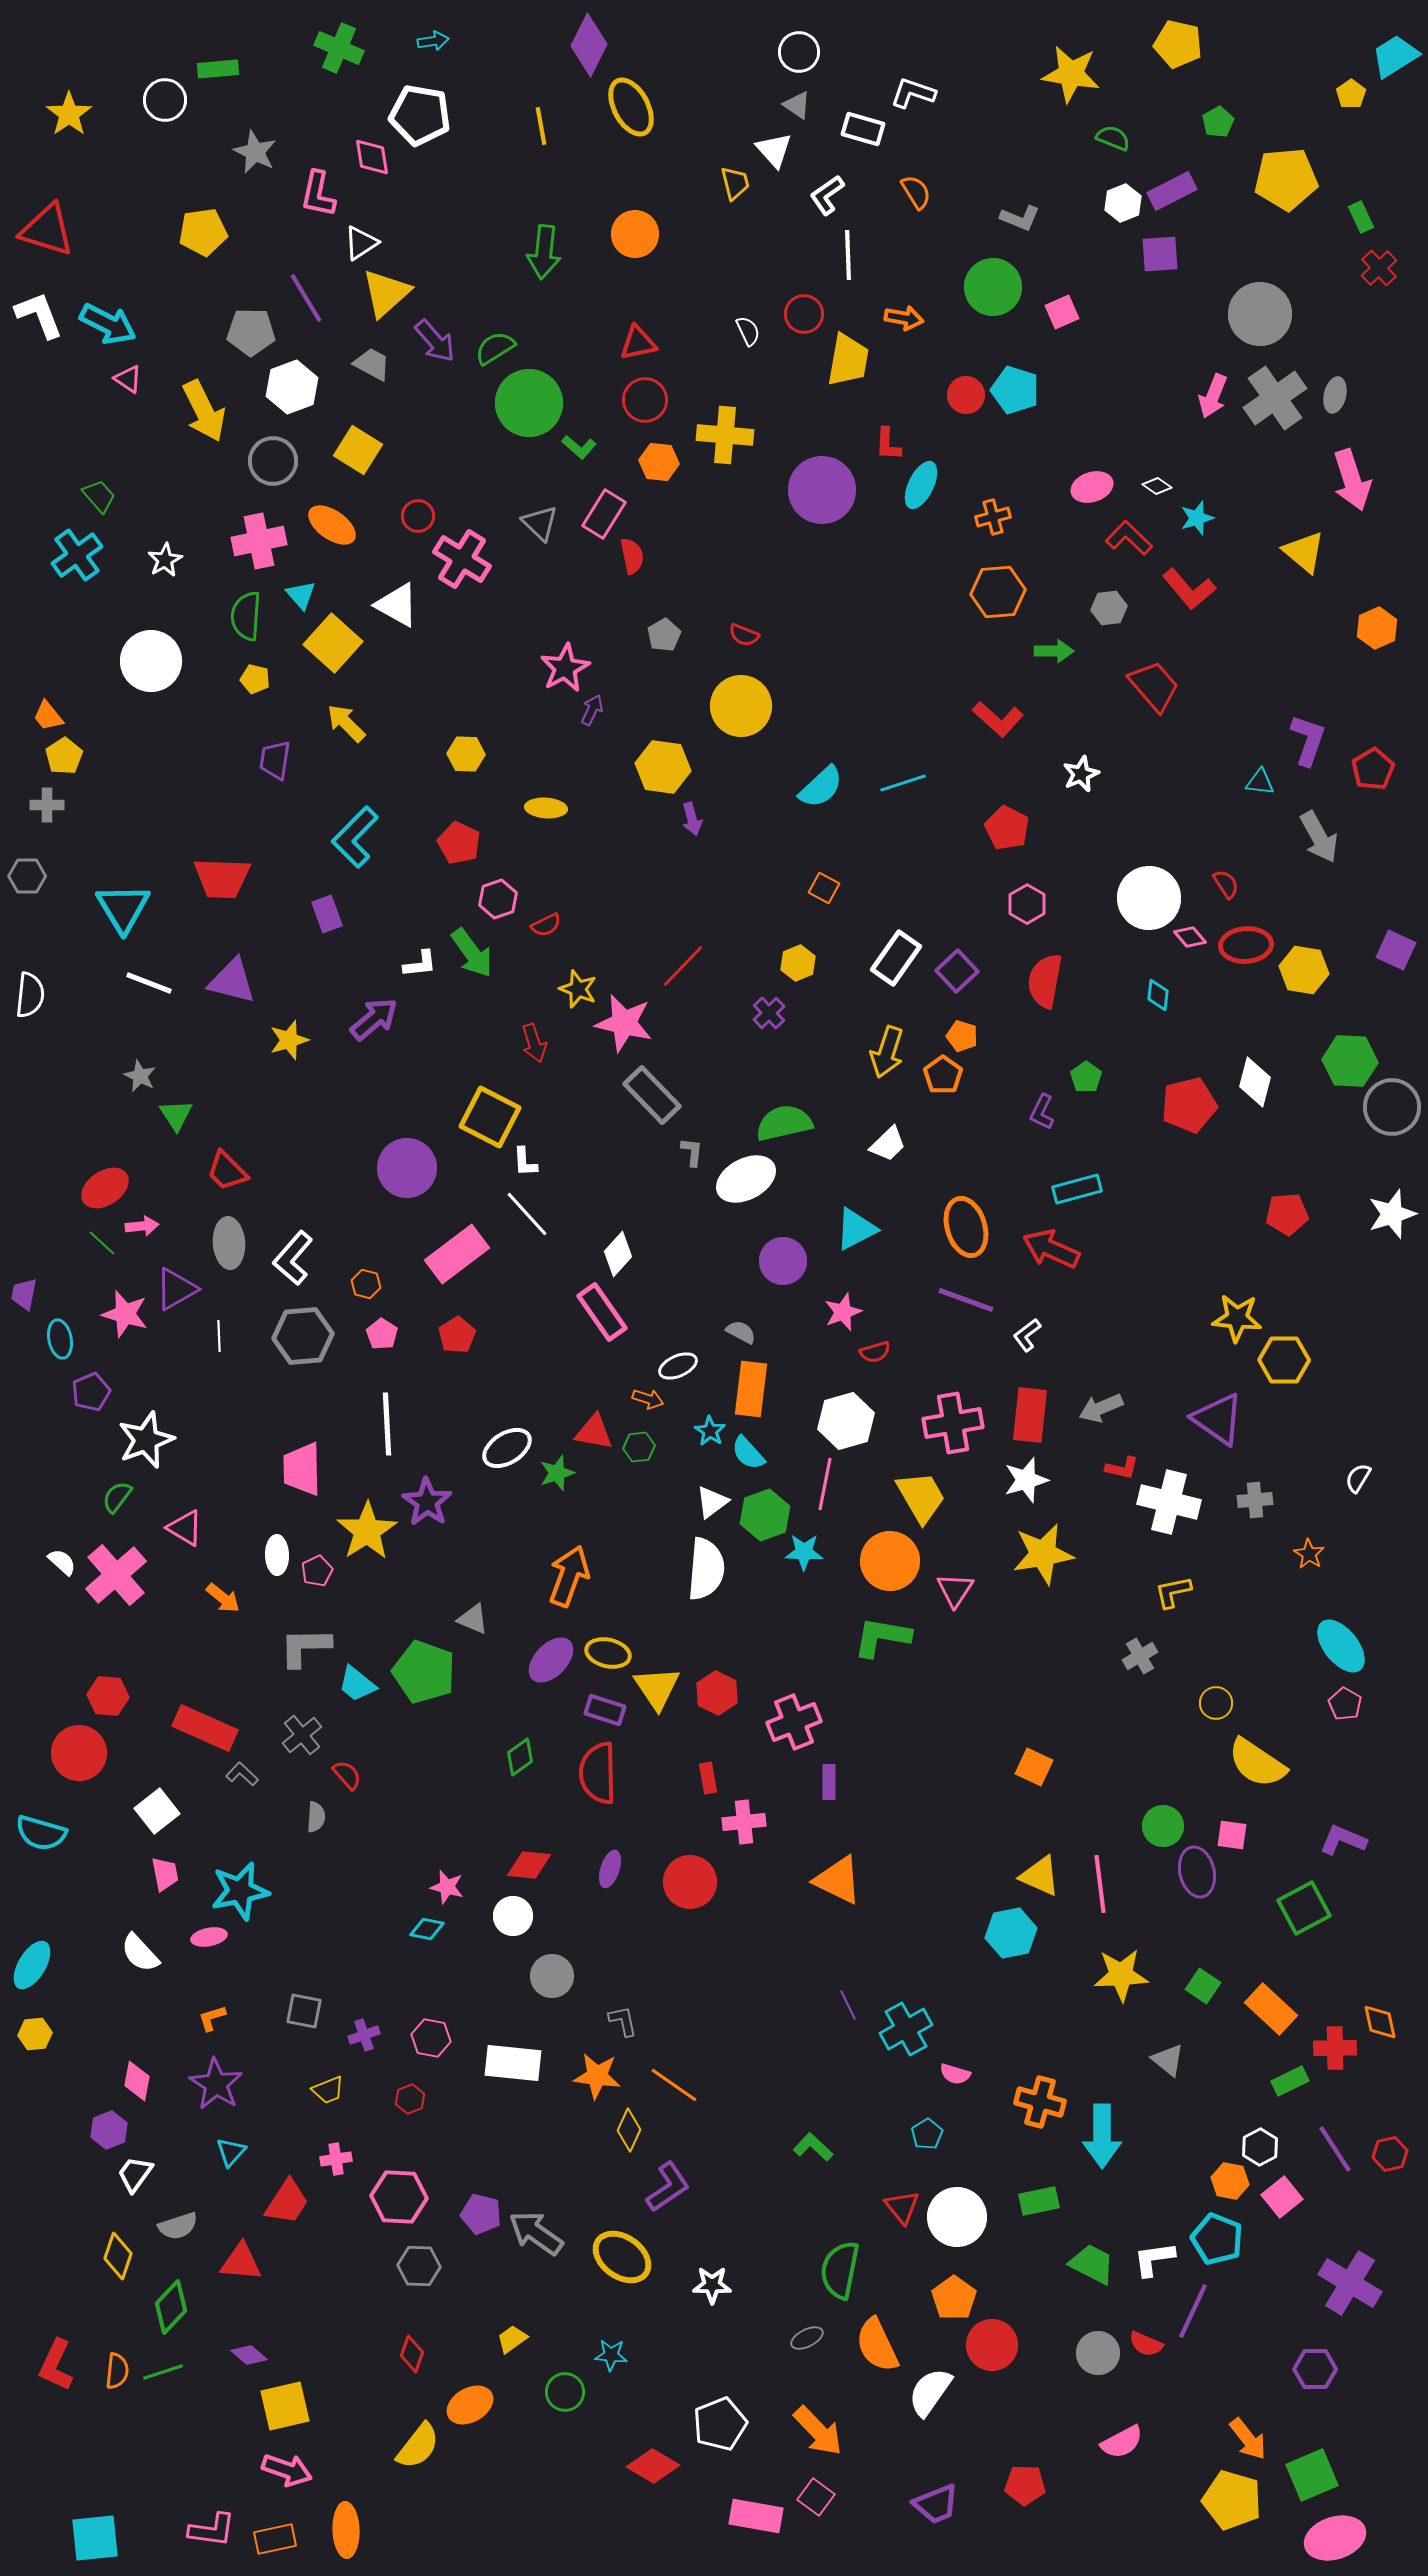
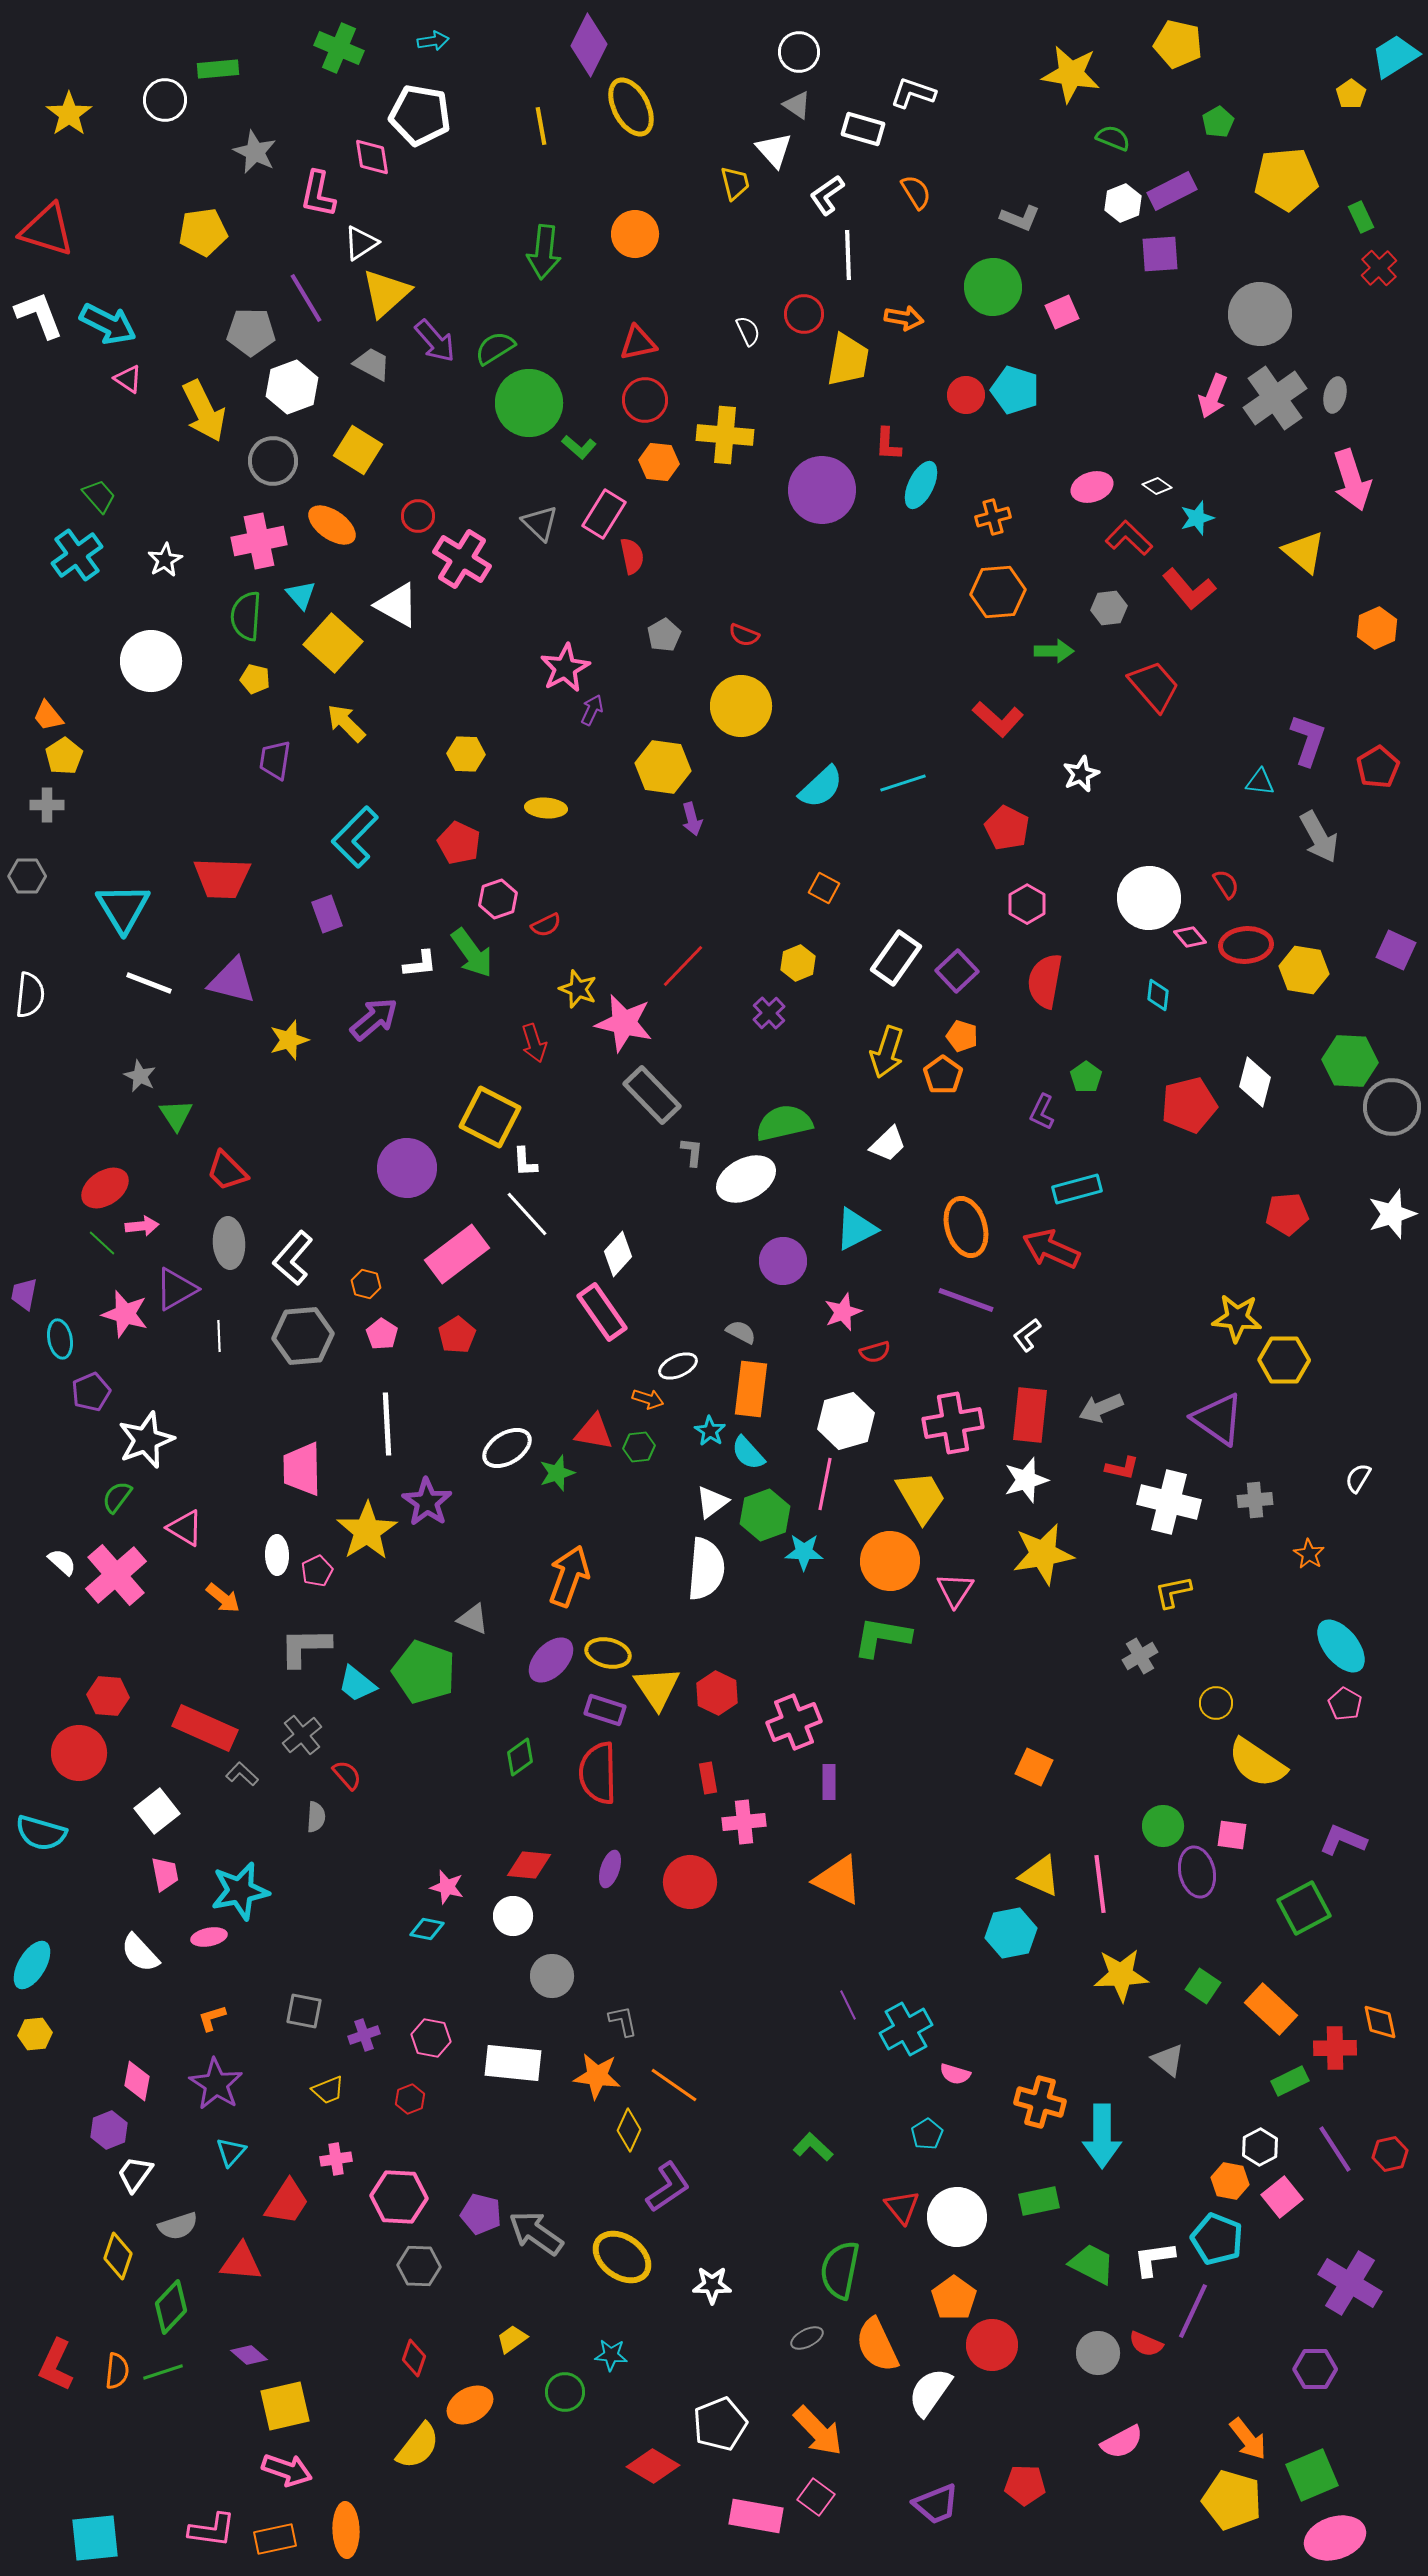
red pentagon at (1373, 769): moved 5 px right, 2 px up
red diamond at (412, 2354): moved 2 px right, 4 px down
